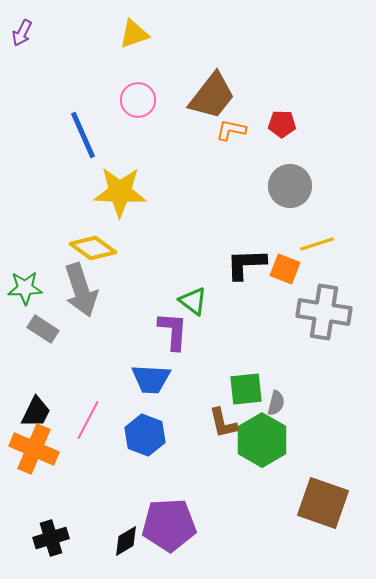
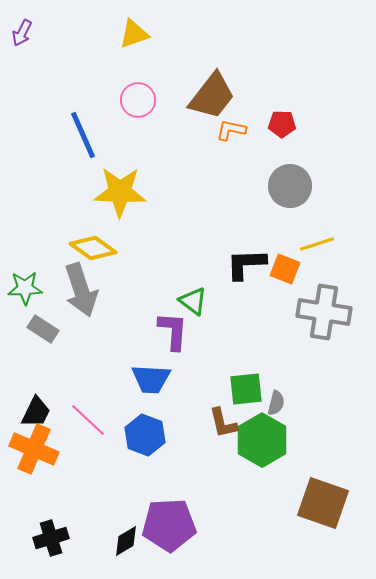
pink line: rotated 75 degrees counterclockwise
